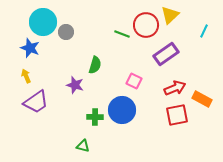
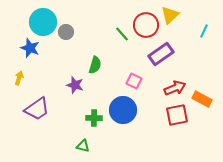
green line: rotated 28 degrees clockwise
purple rectangle: moved 5 px left
yellow arrow: moved 7 px left, 2 px down; rotated 40 degrees clockwise
purple trapezoid: moved 1 px right, 7 px down
blue circle: moved 1 px right
green cross: moved 1 px left, 1 px down
